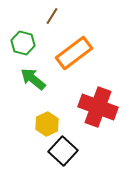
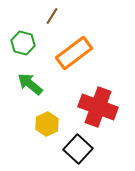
green arrow: moved 3 px left, 5 px down
black square: moved 15 px right, 2 px up
